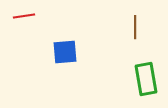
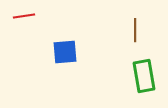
brown line: moved 3 px down
green rectangle: moved 2 px left, 3 px up
